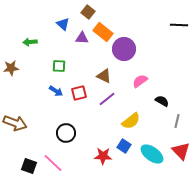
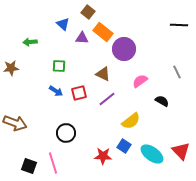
brown triangle: moved 1 px left, 2 px up
gray line: moved 49 px up; rotated 40 degrees counterclockwise
pink line: rotated 30 degrees clockwise
